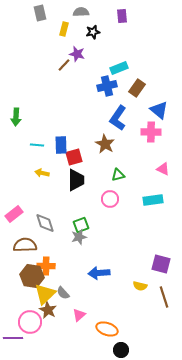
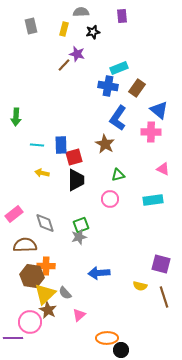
gray rectangle at (40, 13): moved 9 px left, 13 px down
blue cross at (107, 86): moved 1 px right; rotated 24 degrees clockwise
gray semicircle at (63, 293): moved 2 px right
orange ellipse at (107, 329): moved 9 px down; rotated 20 degrees counterclockwise
